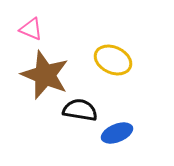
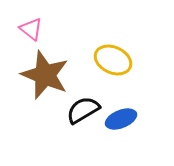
pink triangle: rotated 15 degrees clockwise
black semicircle: moved 3 px right; rotated 40 degrees counterclockwise
blue ellipse: moved 4 px right, 14 px up
